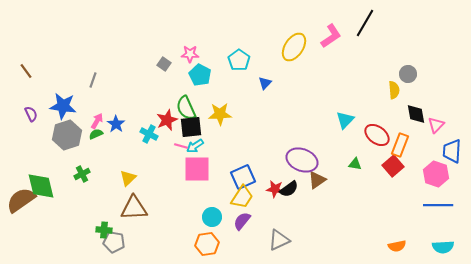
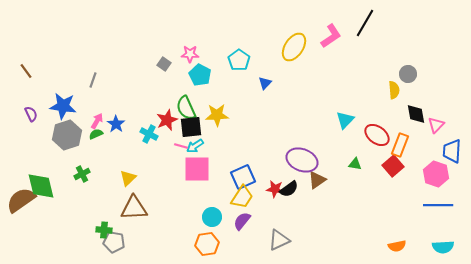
yellow star at (220, 114): moved 3 px left, 1 px down
